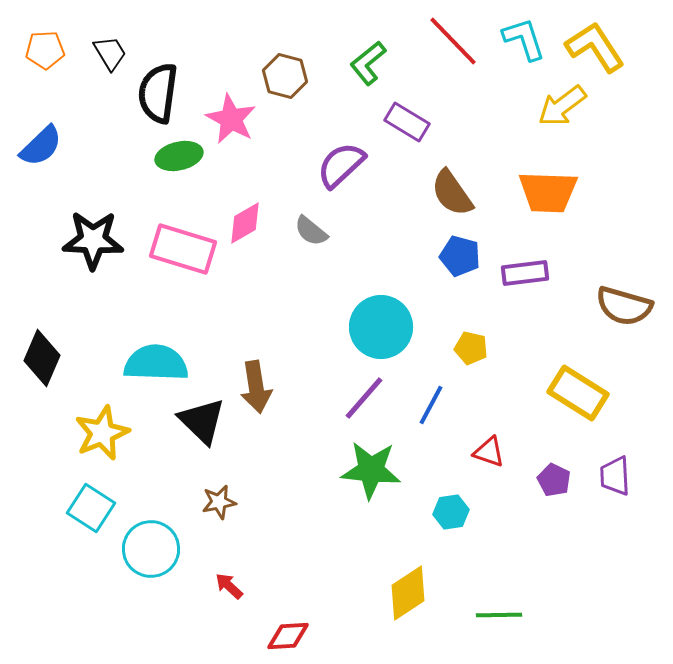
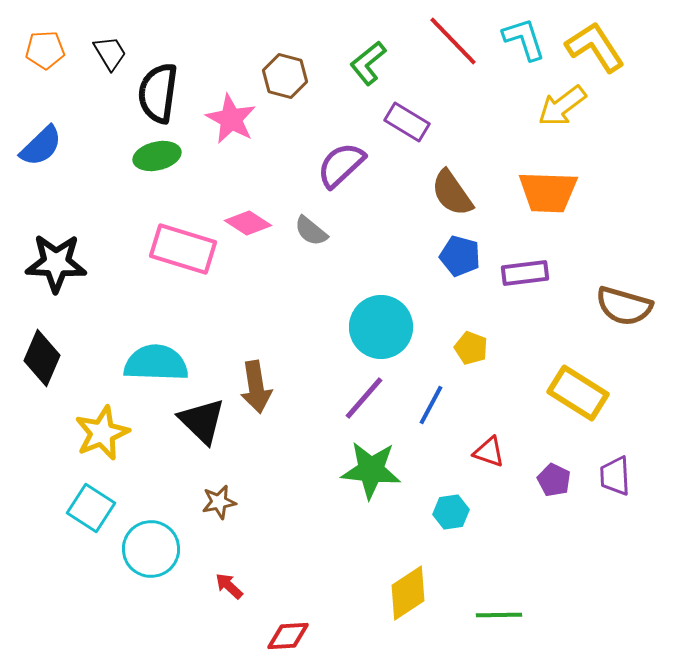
green ellipse at (179, 156): moved 22 px left
pink diamond at (245, 223): moved 3 px right; rotated 63 degrees clockwise
black star at (93, 240): moved 37 px left, 23 px down
yellow pentagon at (471, 348): rotated 8 degrees clockwise
